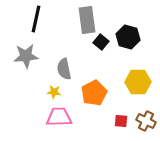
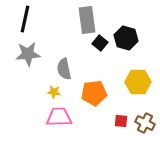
black line: moved 11 px left
black hexagon: moved 2 px left, 1 px down
black square: moved 1 px left, 1 px down
gray star: moved 2 px right, 2 px up
orange pentagon: rotated 20 degrees clockwise
brown cross: moved 1 px left, 2 px down
